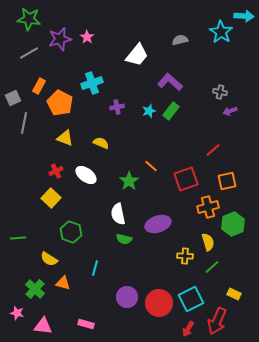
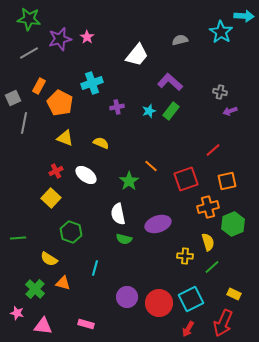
red arrow at (217, 321): moved 6 px right, 2 px down
